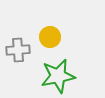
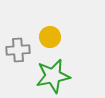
green star: moved 5 px left
